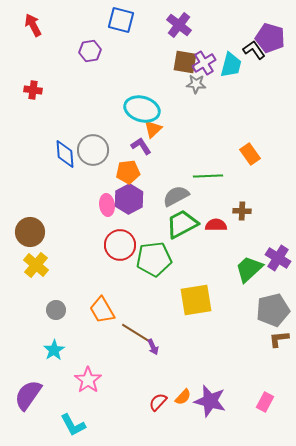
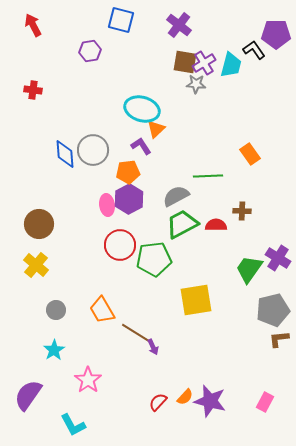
purple pentagon at (270, 38): moved 6 px right, 4 px up; rotated 16 degrees counterclockwise
orange triangle at (153, 129): moved 3 px right
brown circle at (30, 232): moved 9 px right, 8 px up
green trapezoid at (249, 269): rotated 12 degrees counterclockwise
orange semicircle at (183, 397): moved 2 px right
